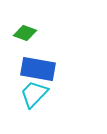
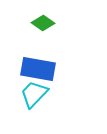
green diamond: moved 18 px right, 10 px up; rotated 15 degrees clockwise
